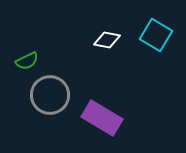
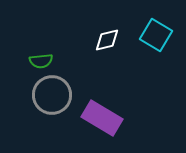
white diamond: rotated 24 degrees counterclockwise
green semicircle: moved 14 px right; rotated 20 degrees clockwise
gray circle: moved 2 px right
